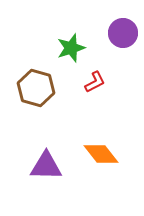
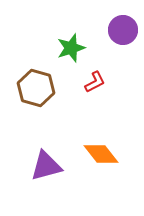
purple circle: moved 3 px up
purple triangle: rotated 16 degrees counterclockwise
